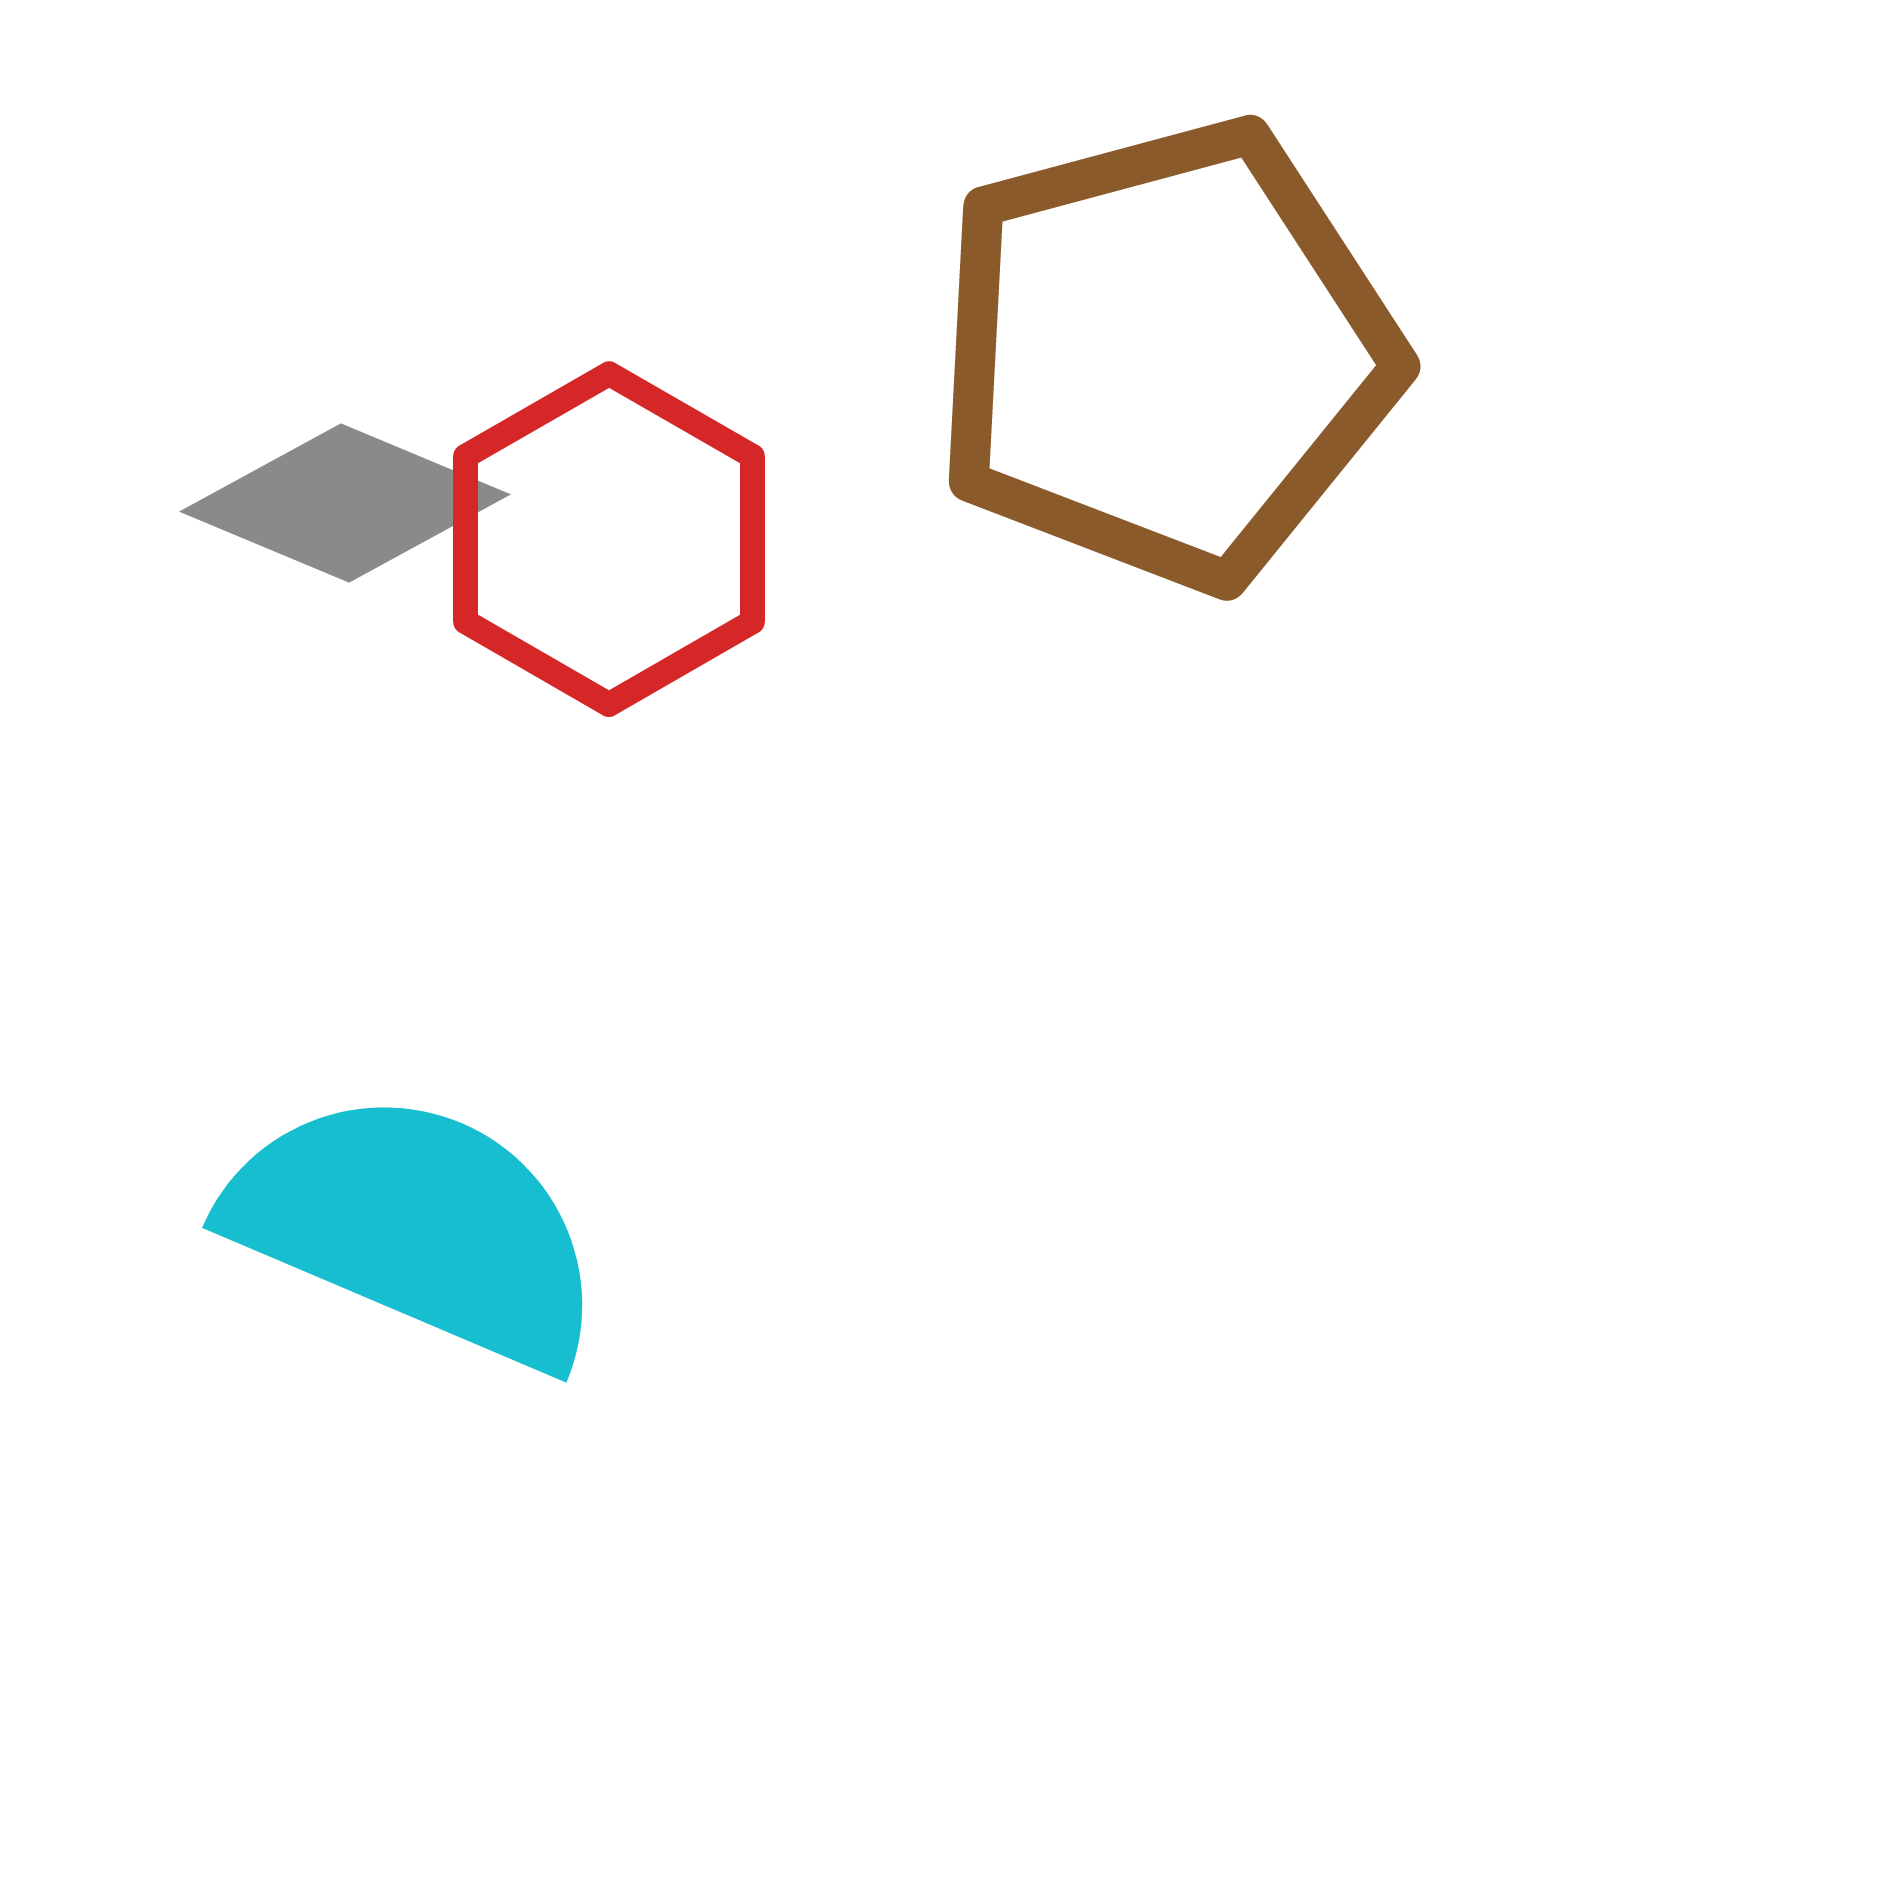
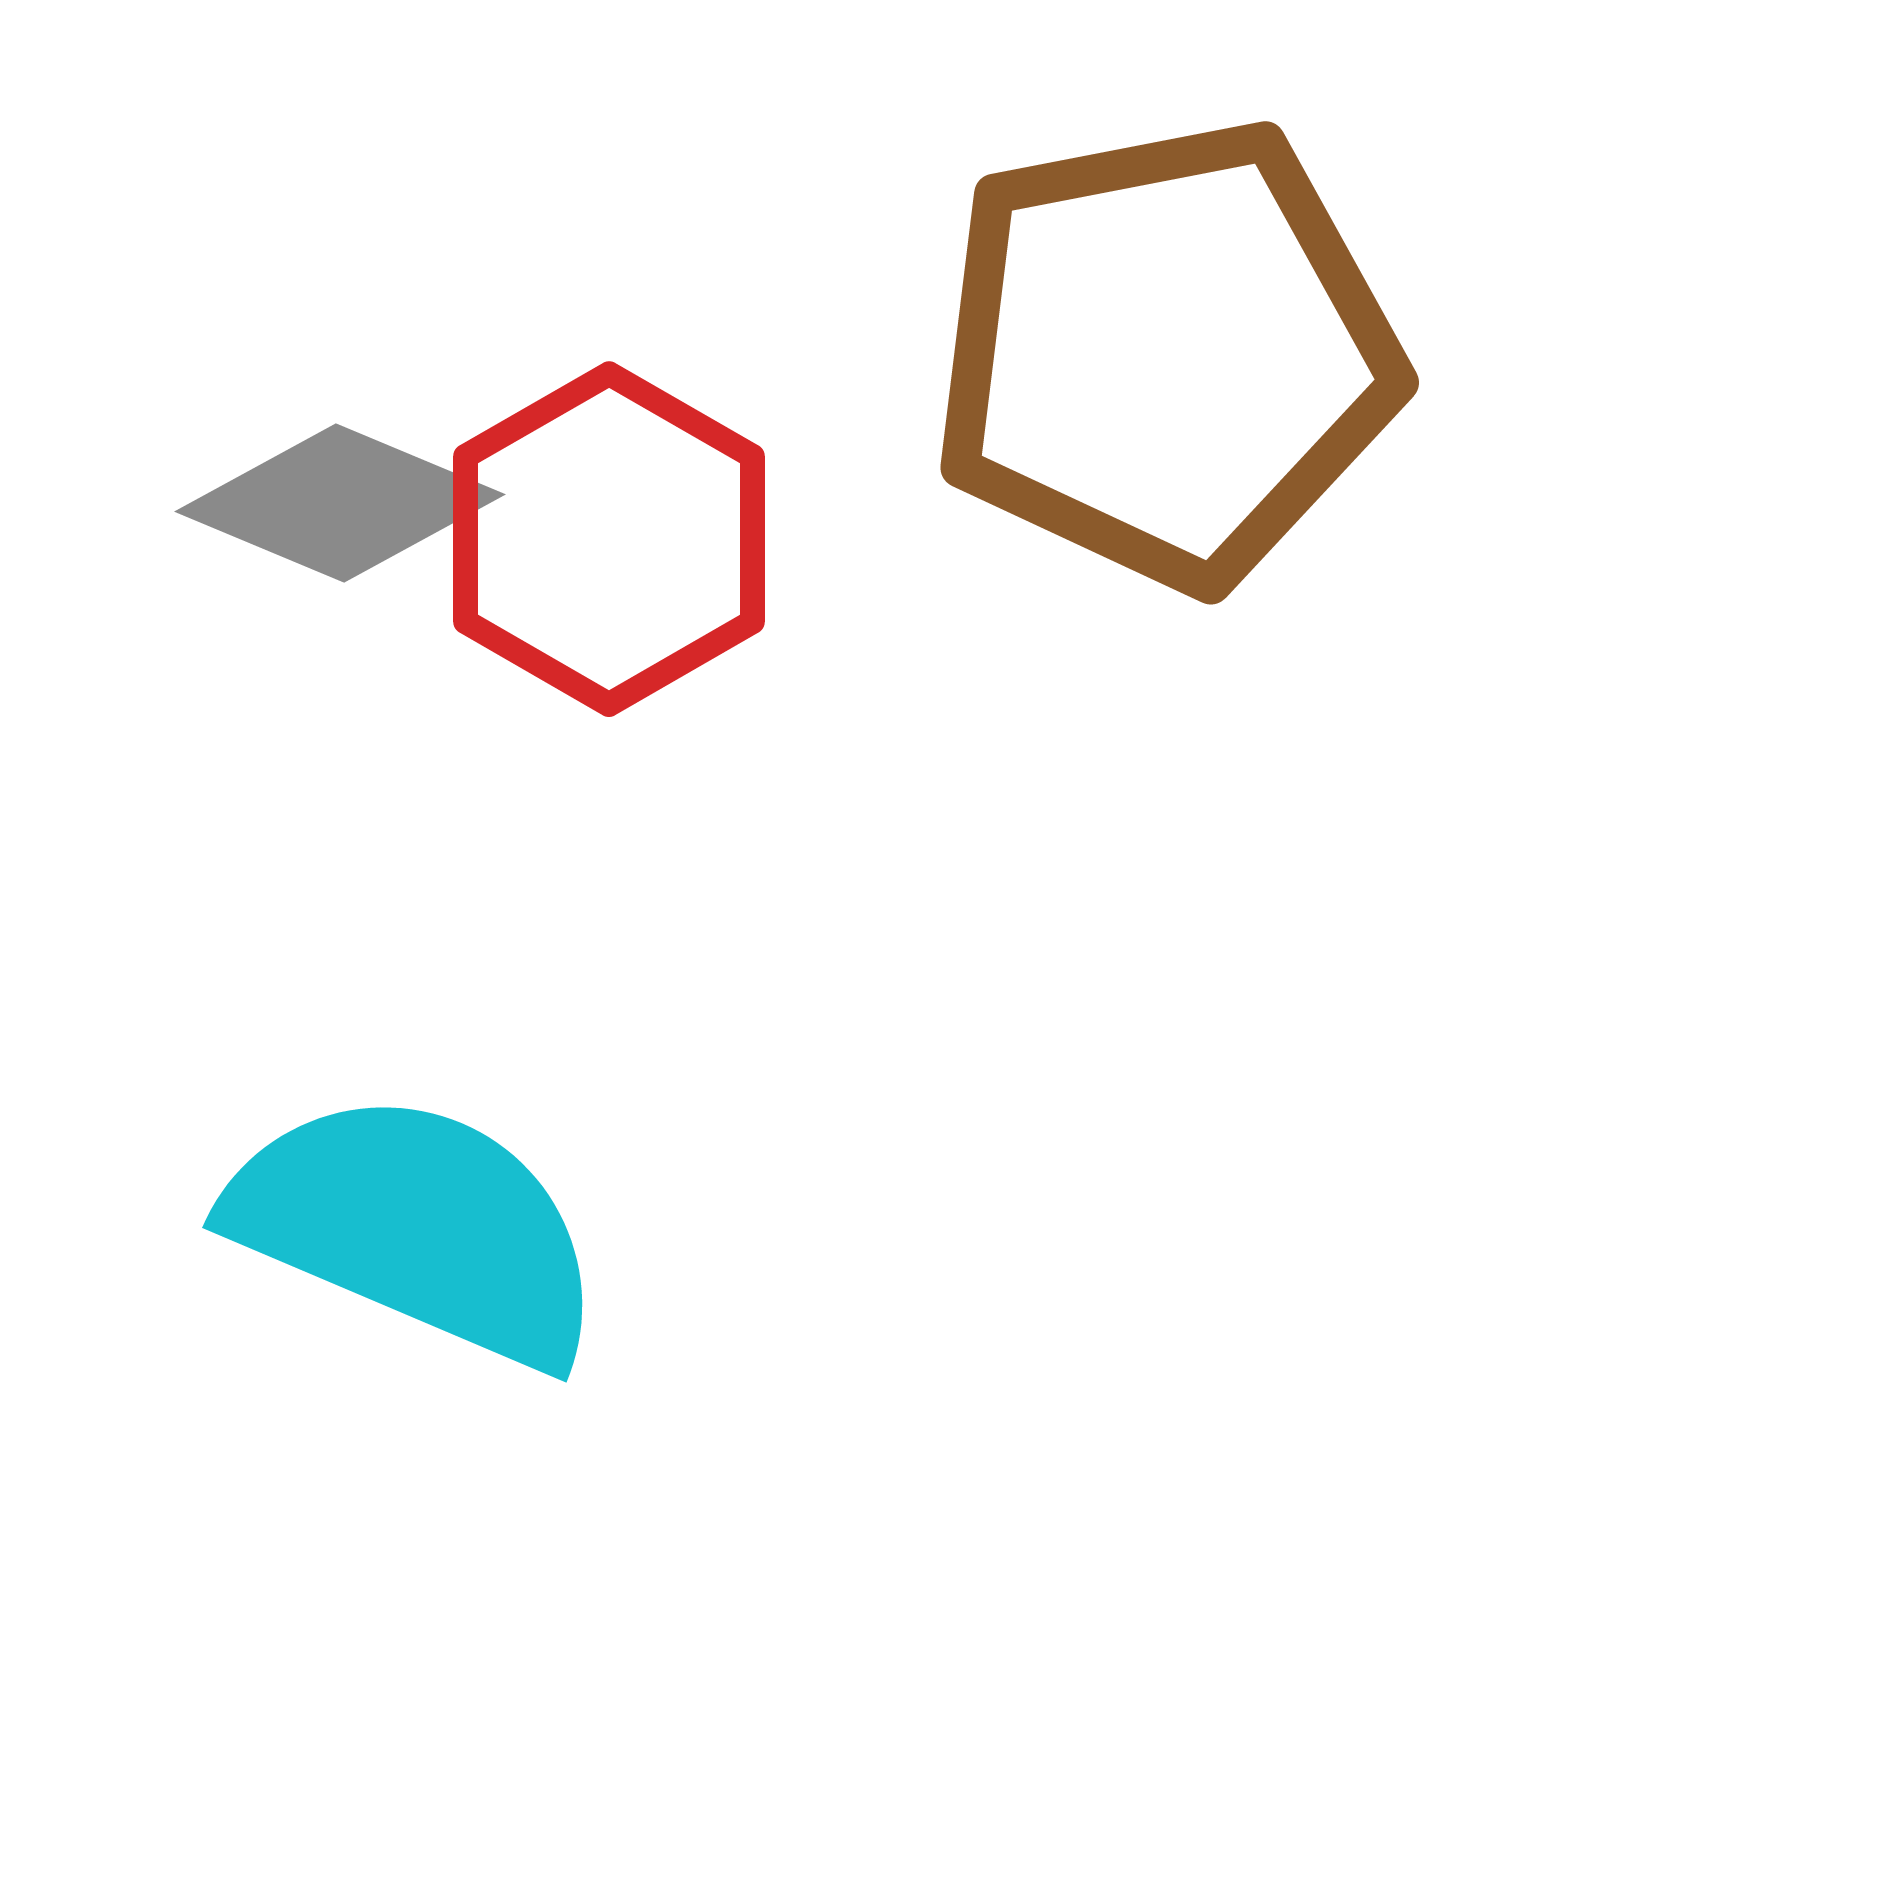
brown pentagon: rotated 4 degrees clockwise
gray diamond: moved 5 px left
